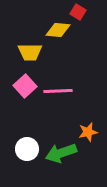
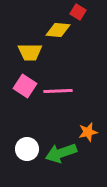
pink square: rotated 15 degrees counterclockwise
